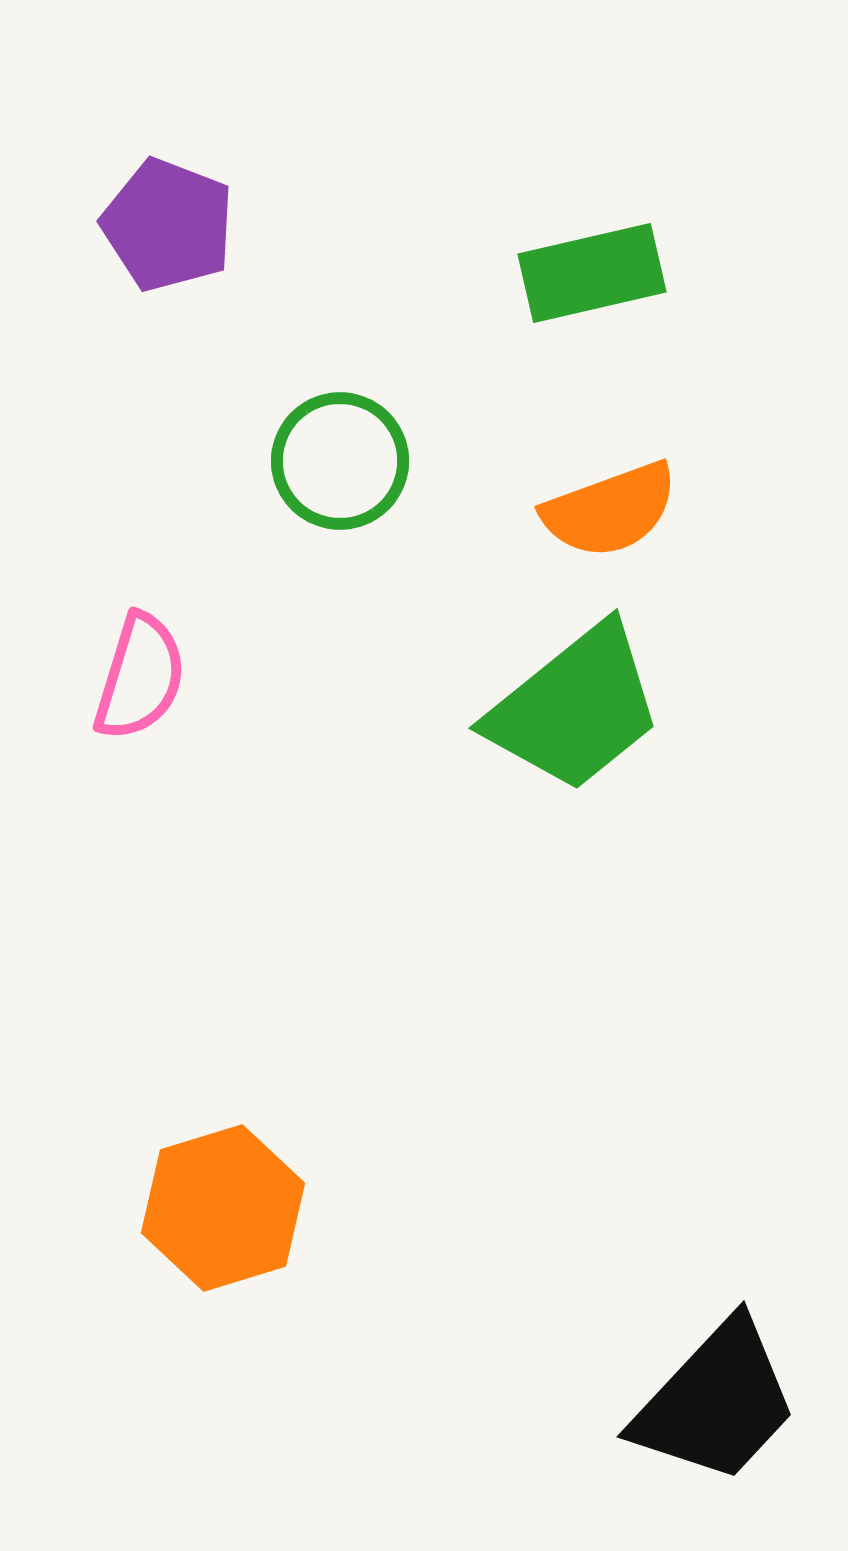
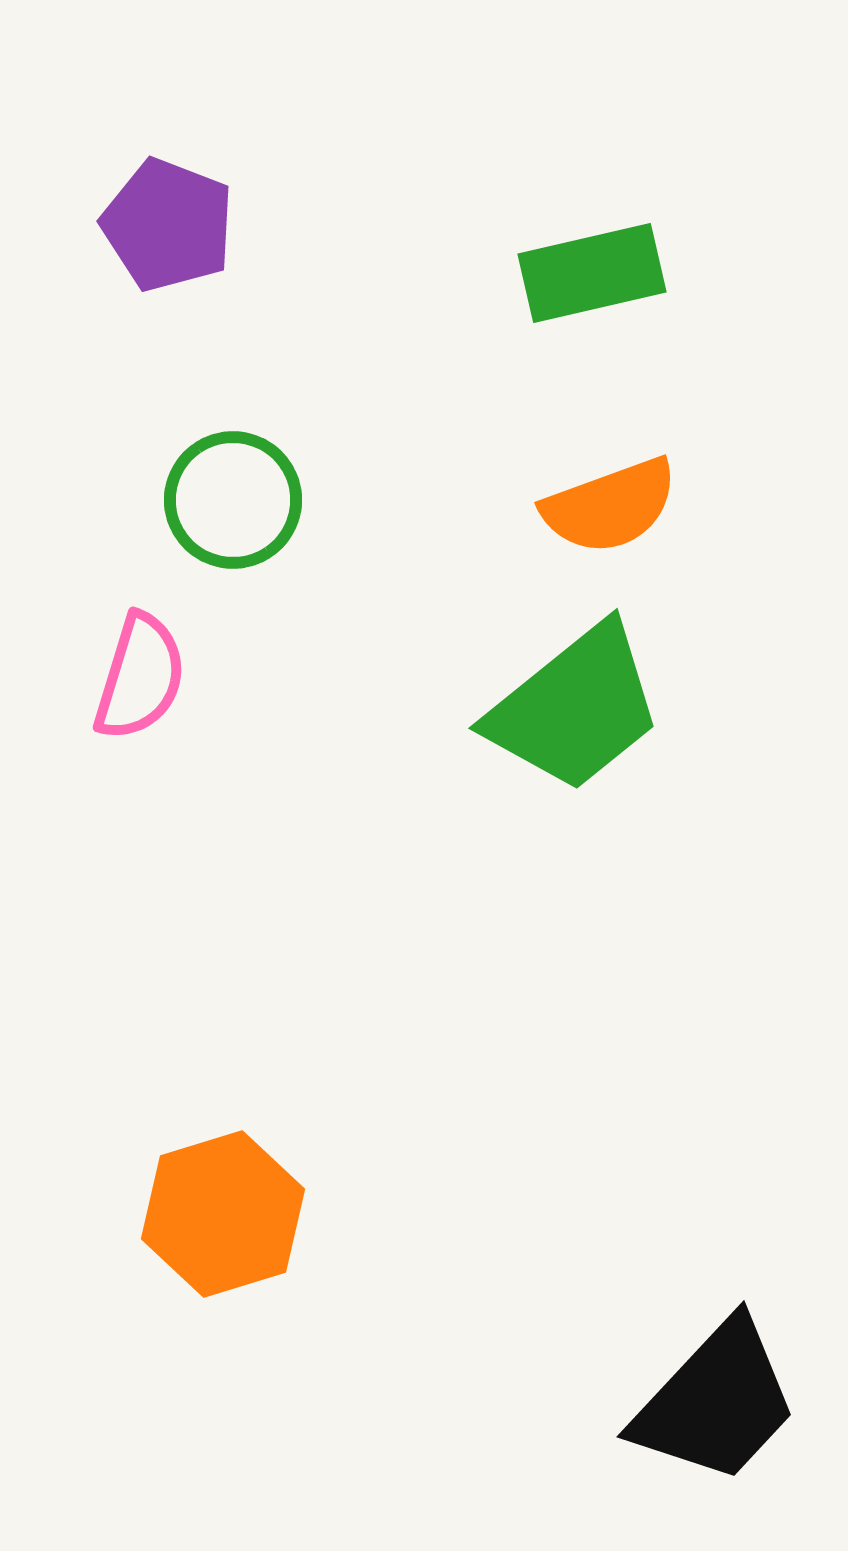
green circle: moved 107 px left, 39 px down
orange semicircle: moved 4 px up
orange hexagon: moved 6 px down
